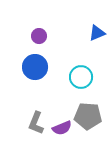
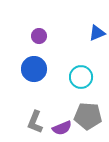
blue circle: moved 1 px left, 2 px down
gray L-shape: moved 1 px left, 1 px up
